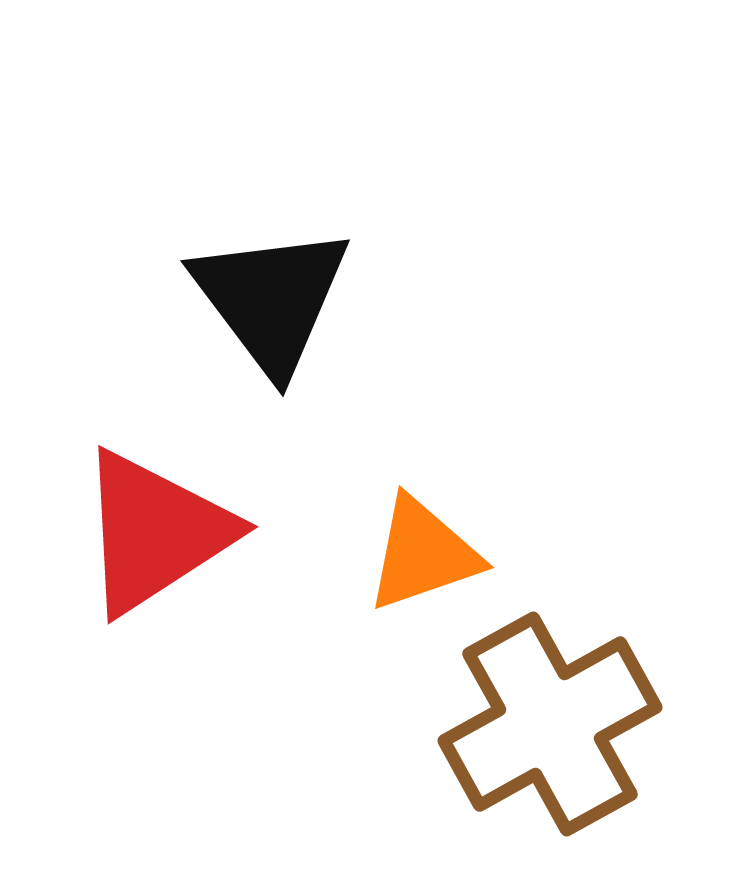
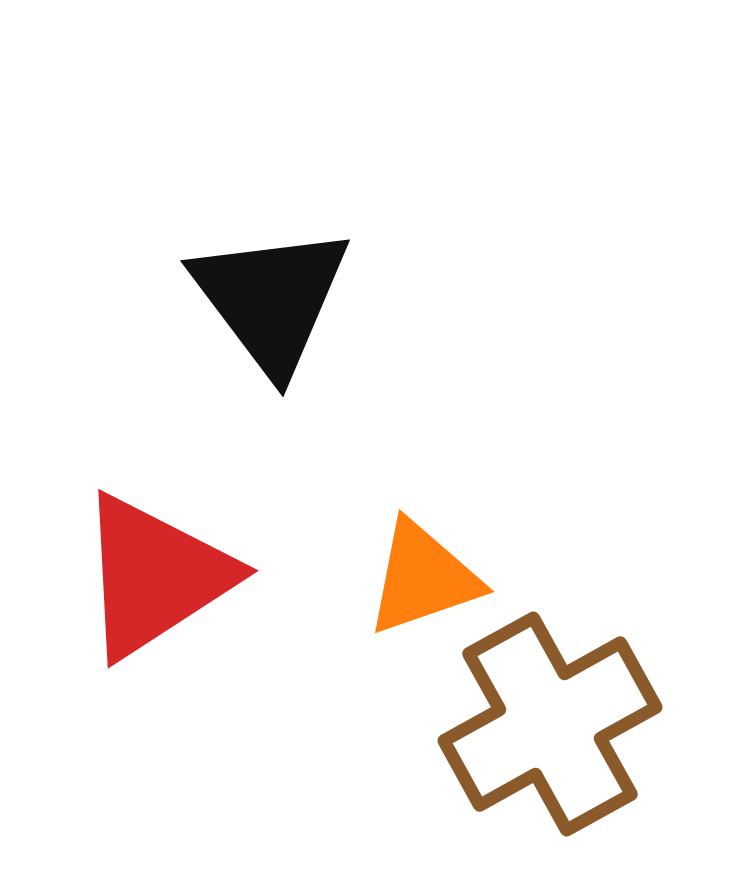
red triangle: moved 44 px down
orange triangle: moved 24 px down
